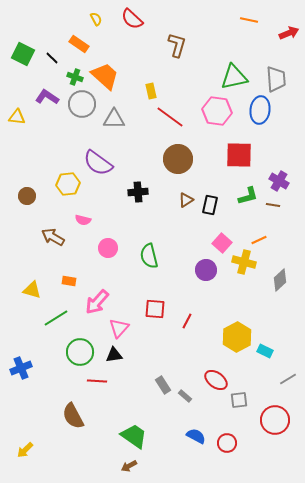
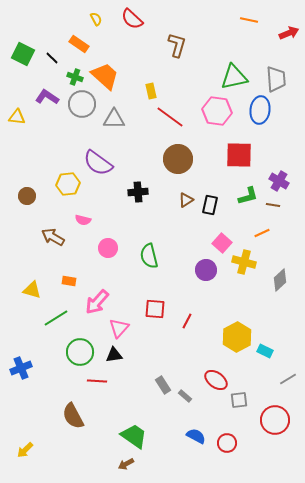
orange line at (259, 240): moved 3 px right, 7 px up
brown arrow at (129, 466): moved 3 px left, 2 px up
